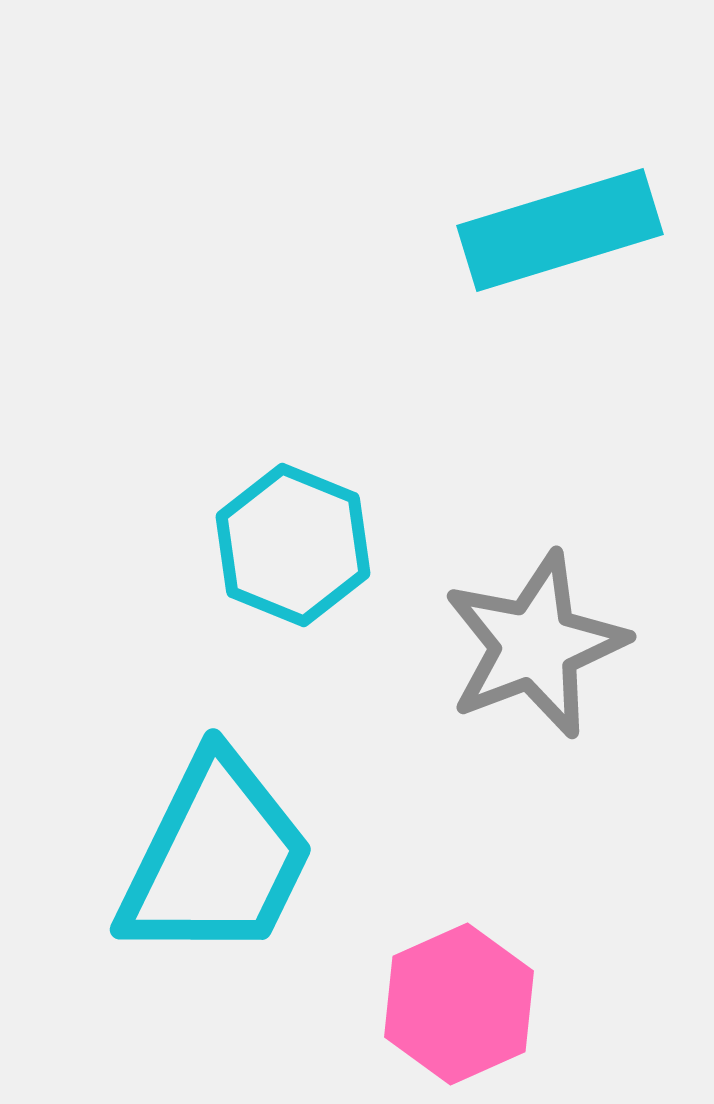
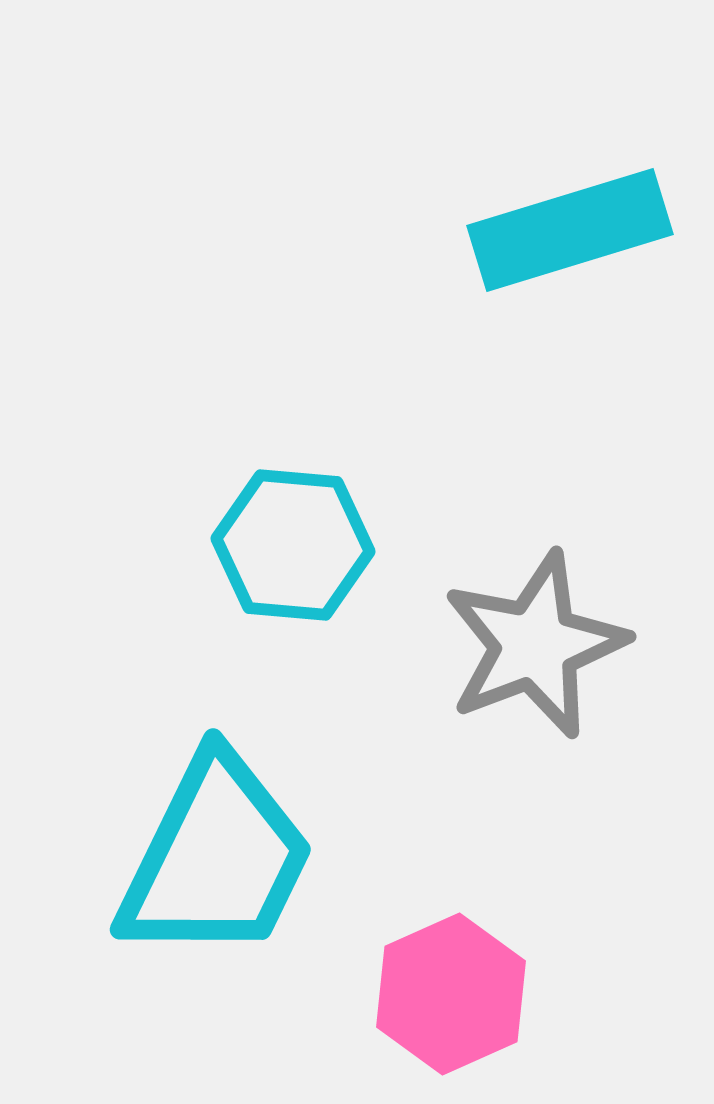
cyan rectangle: moved 10 px right
cyan hexagon: rotated 17 degrees counterclockwise
pink hexagon: moved 8 px left, 10 px up
